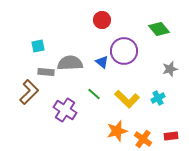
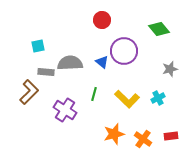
green line: rotated 64 degrees clockwise
orange star: moved 3 px left, 3 px down
